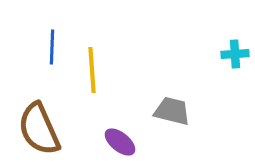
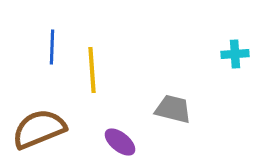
gray trapezoid: moved 1 px right, 2 px up
brown semicircle: rotated 92 degrees clockwise
